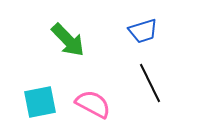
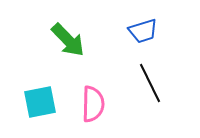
pink semicircle: rotated 63 degrees clockwise
